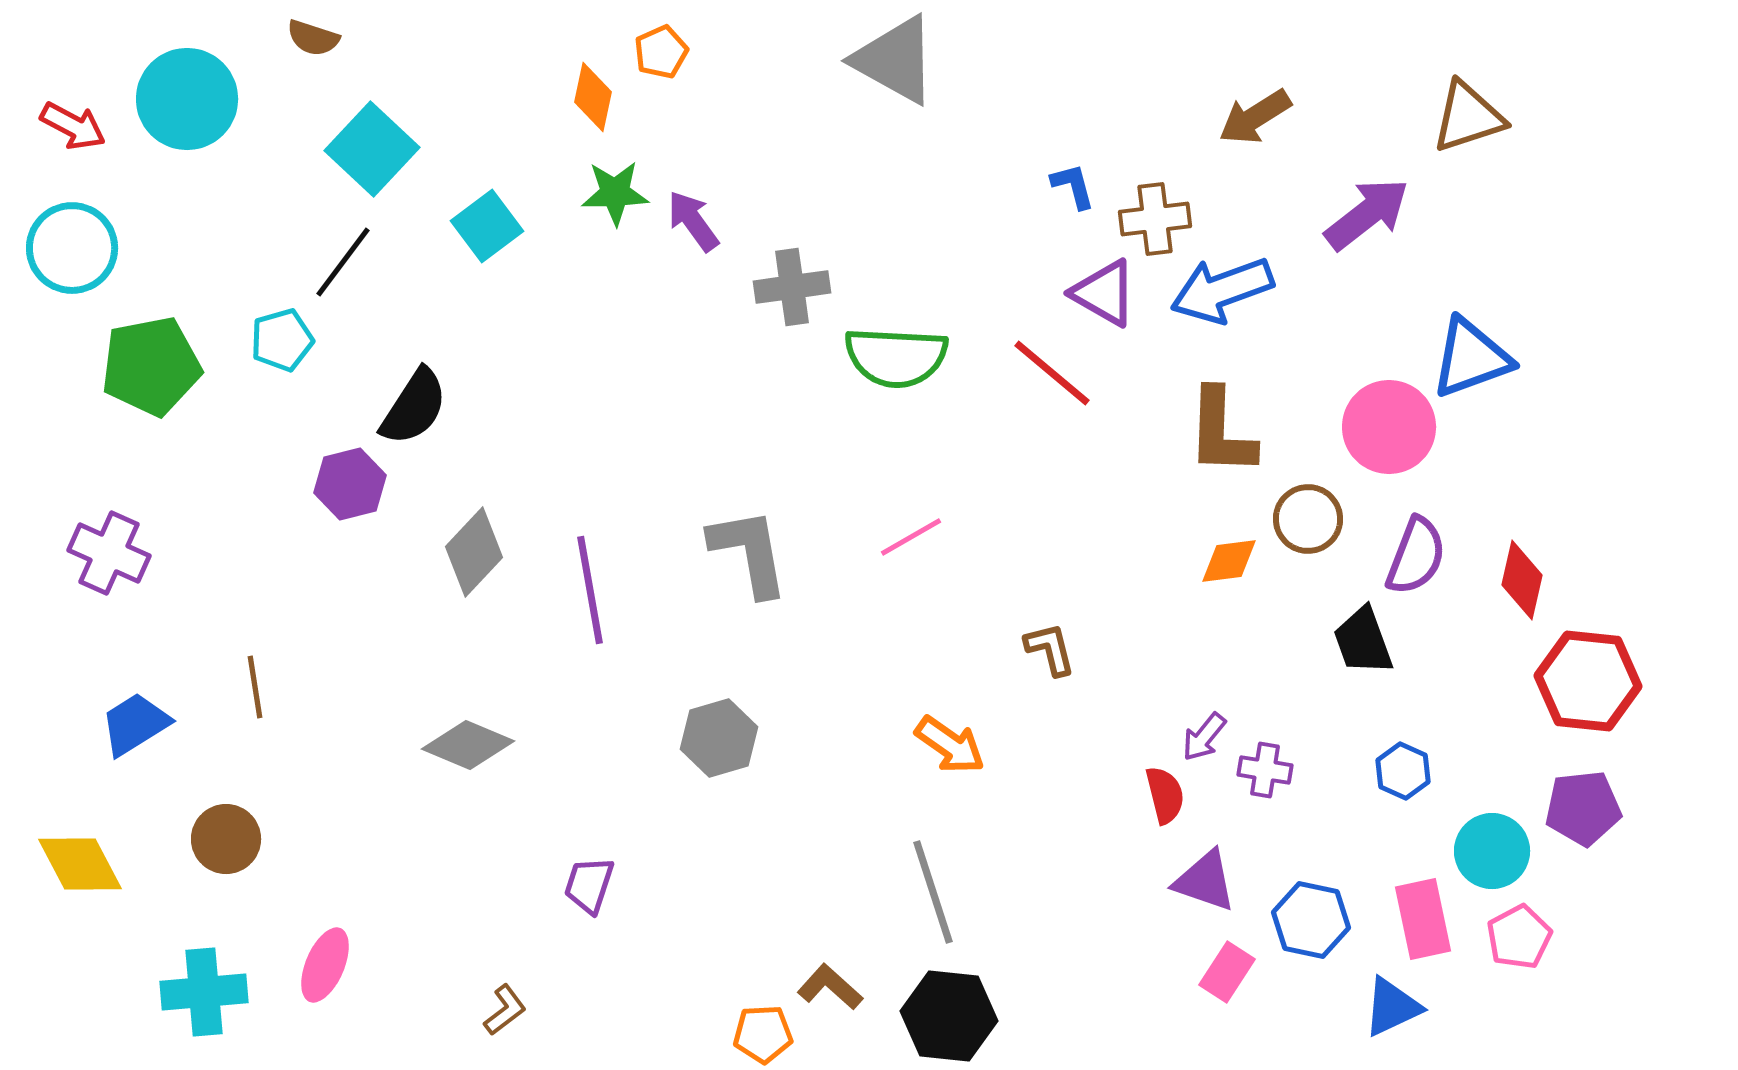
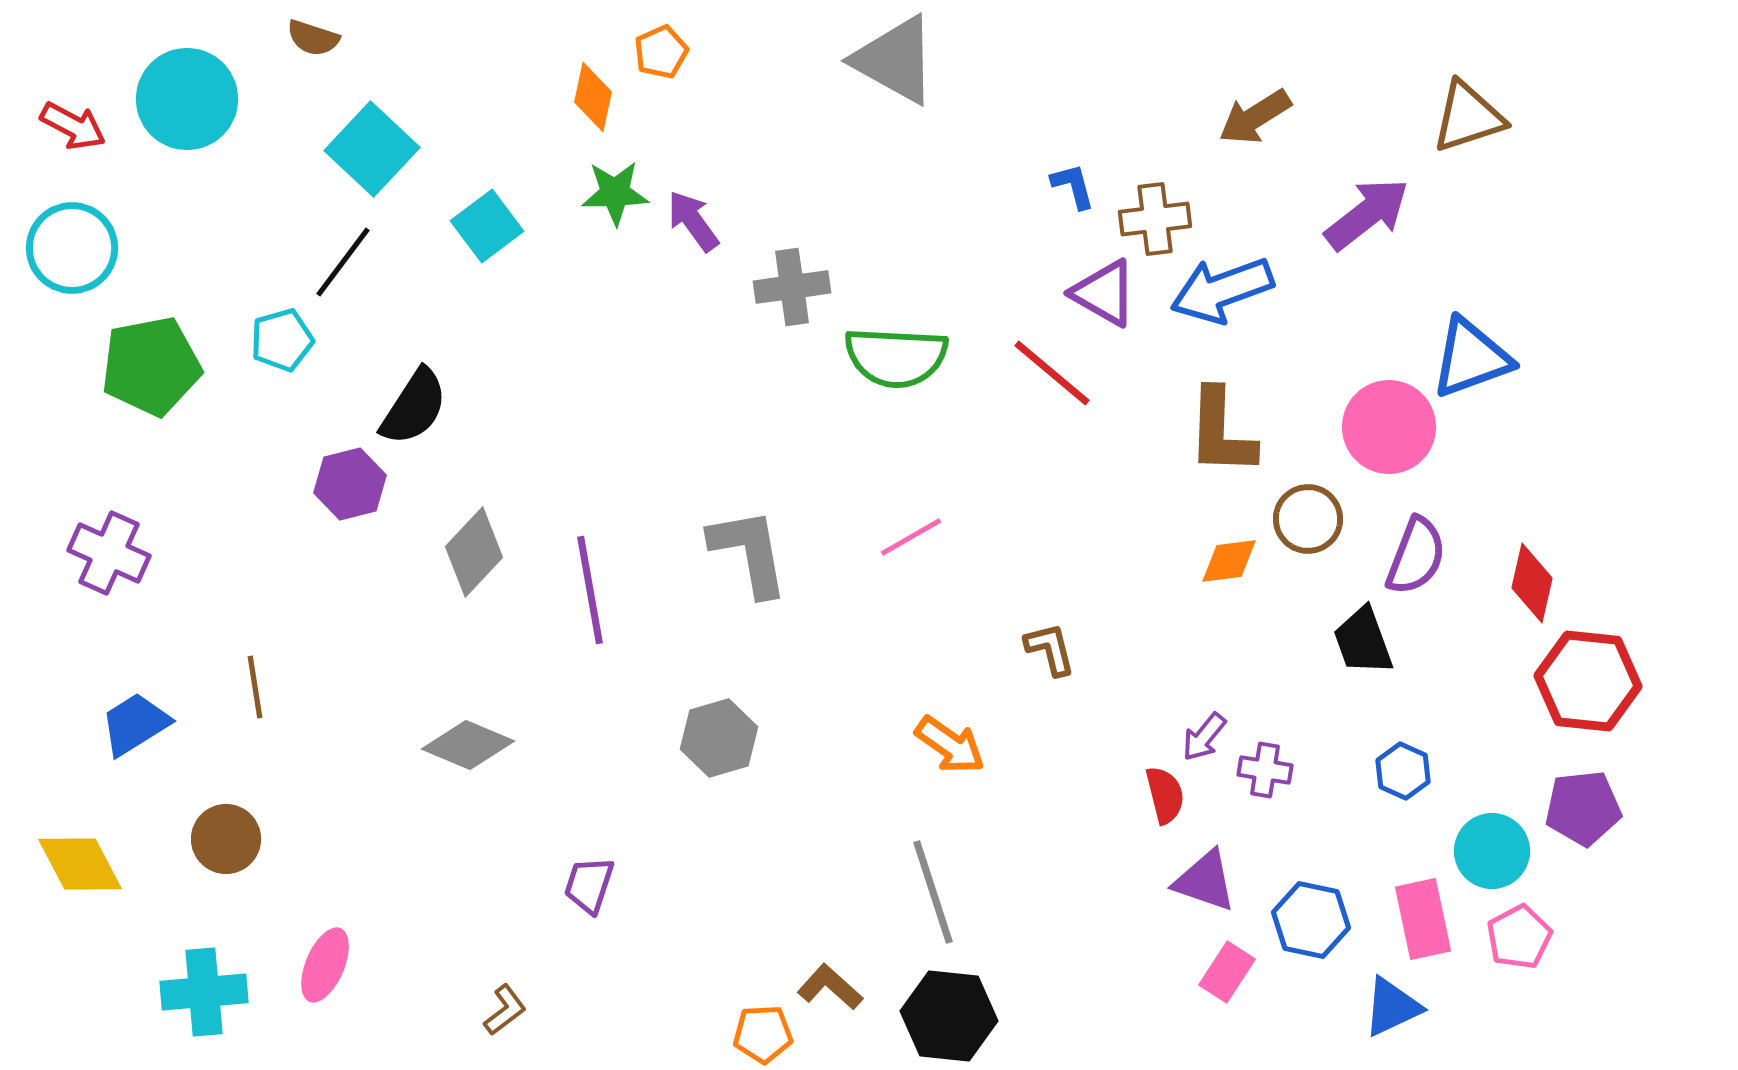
red diamond at (1522, 580): moved 10 px right, 3 px down
